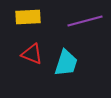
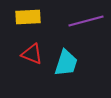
purple line: moved 1 px right
